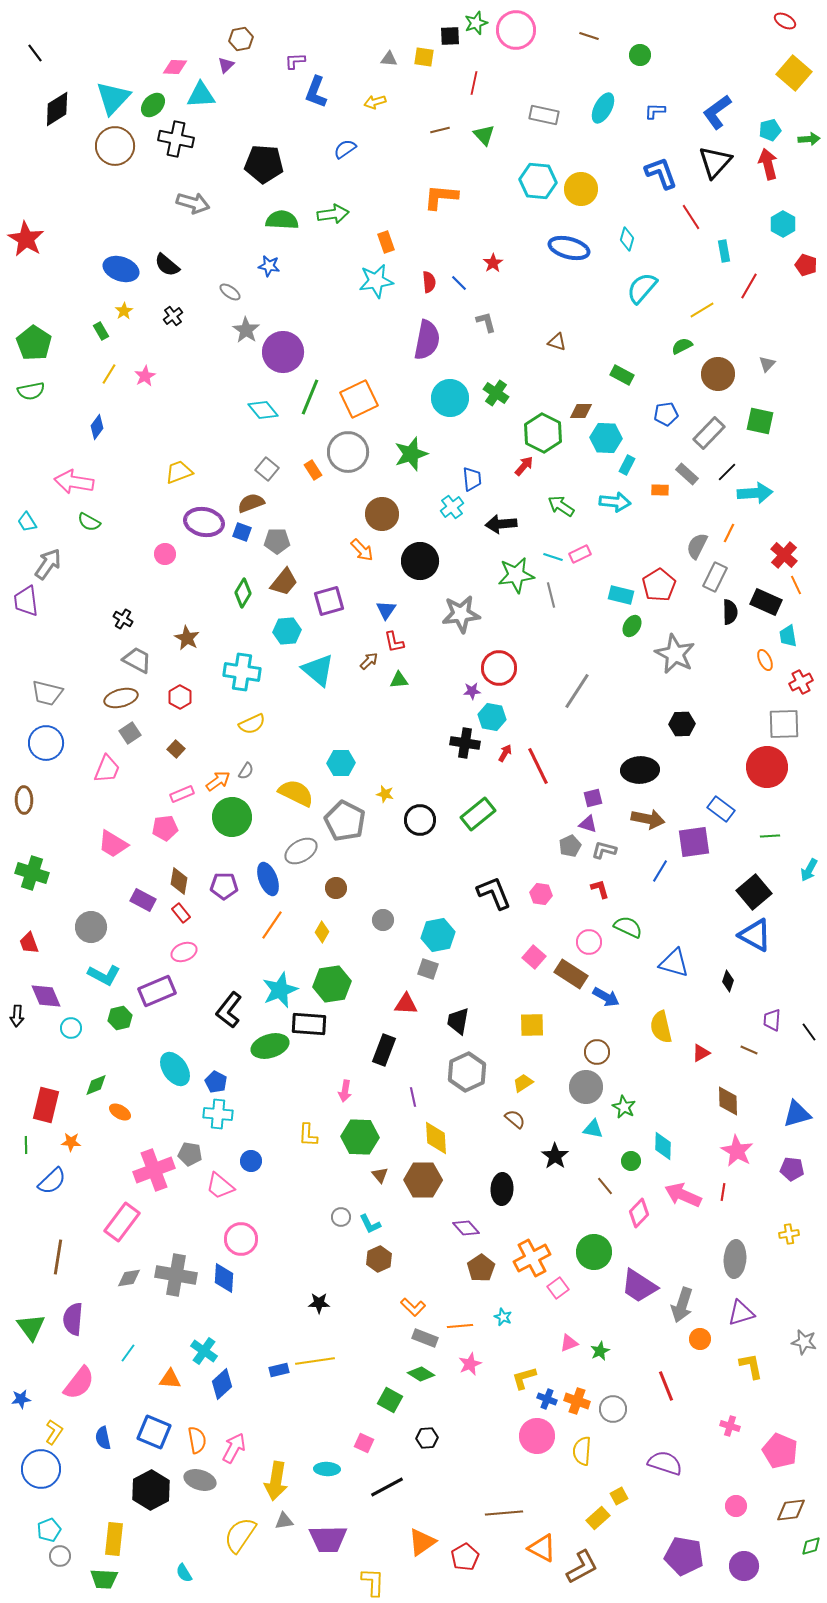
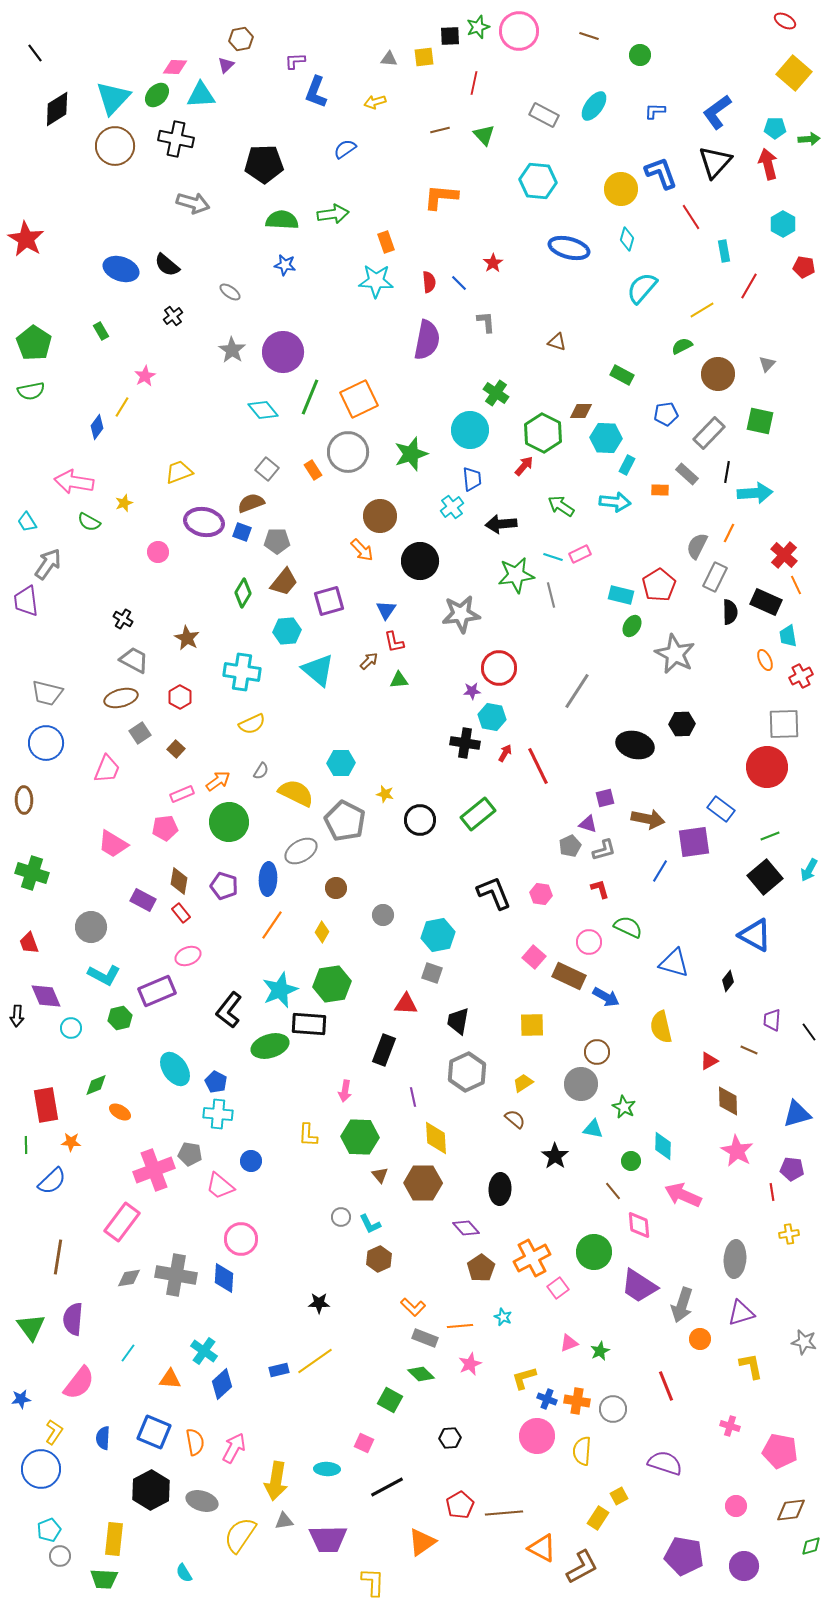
green star at (476, 23): moved 2 px right, 4 px down
pink circle at (516, 30): moved 3 px right, 1 px down
yellow square at (424, 57): rotated 15 degrees counterclockwise
green ellipse at (153, 105): moved 4 px right, 10 px up
cyan ellipse at (603, 108): moved 9 px left, 2 px up; rotated 8 degrees clockwise
gray rectangle at (544, 115): rotated 16 degrees clockwise
cyan pentagon at (770, 130): moved 5 px right, 2 px up; rotated 15 degrees clockwise
black pentagon at (264, 164): rotated 6 degrees counterclockwise
yellow circle at (581, 189): moved 40 px right
red pentagon at (806, 265): moved 2 px left, 2 px down; rotated 10 degrees counterclockwise
blue star at (269, 266): moved 16 px right, 1 px up
cyan star at (376, 281): rotated 12 degrees clockwise
yellow star at (124, 311): moved 192 px down; rotated 12 degrees clockwise
gray L-shape at (486, 322): rotated 10 degrees clockwise
gray star at (246, 330): moved 14 px left, 20 px down
yellow line at (109, 374): moved 13 px right, 33 px down
cyan circle at (450, 398): moved 20 px right, 32 px down
black line at (727, 472): rotated 35 degrees counterclockwise
brown circle at (382, 514): moved 2 px left, 2 px down
pink circle at (165, 554): moved 7 px left, 2 px up
gray trapezoid at (137, 660): moved 3 px left
red cross at (801, 682): moved 6 px up
gray square at (130, 733): moved 10 px right
black ellipse at (640, 770): moved 5 px left, 25 px up; rotated 18 degrees clockwise
gray semicircle at (246, 771): moved 15 px right
purple square at (593, 798): moved 12 px right
green circle at (232, 817): moved 3 px left, 5 px down
green line at (770, 836): rotated 18 degrees counterclockwise
gray L-shape at (604, 850): rotated 150 degrees clockwise
blue ellipse at (268, 879): rotated 24 degrees clockwise
purple pentagon at (224, 886): rotated 16 degrees clockwise
black square at (754, 892): moved 11 px right, 15 px up
gray circle at (383, 920): moved 5 px up
pink ellipse at (184, 952): moved 4 px right, 4 px down
gray square at (428, 969): moved 4 px right, 4 px down
brown rectangle at (571, 974): moved 2 px left, 2 px down; rotated 8 degrees counterclockwise
black diamond at (728, 981): rotated 20 degrees clockwise
red triangle at (701, 1053): moved 8 px right, 8 px down
gray circle at (586, 1087): moved 5 px left, 3 px up
red rectangle at (46, 1105): rotated 24 degrees counterclockwise
brown hexagon at (423, 1180): moved 3 px down
brown line at (605, 1186): moved 8 px right, 5 px down
black ellipse at (502, 1189): moved 2 px left
red line at (723, 1192): moved 49 px right; rotated 18 degrees counterclockwise
pink diamond at (639, 1213): moved 12 px down; rotated 48 degrees counterclockwise
yellow line at (315, 1361): rotated 27 degrees counterclockwise
green diamond at (421, 1374): rotated 12 degrees clockwise
orange cross at (577, 1401): rotated 10 degrees counterclockwise
blue semicircle at (103, 1438): rotated 15 degrees clockwise
black hexagon at (427, 1438): moved 23 px right
orange semicircle at (197, 1440): moved 2 px left, 2 px down
pink pentagon at (780, 1451): rotated 12 degrees counterclockwise
gray ellipse at (200, 1480): moved 2 px right, 21 px down
yellow rectangle at (598, 1518): rotated 15 degrees counterclockwise
red pentagon at (465, 1557): moved 5 px left, 52 px up
